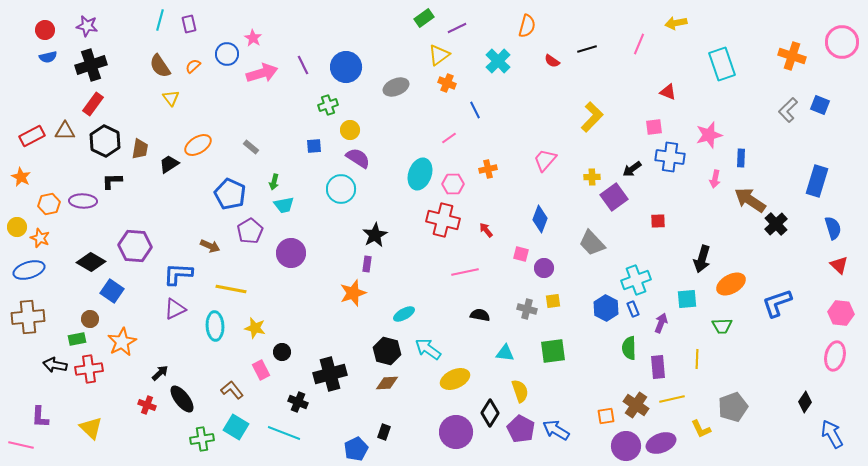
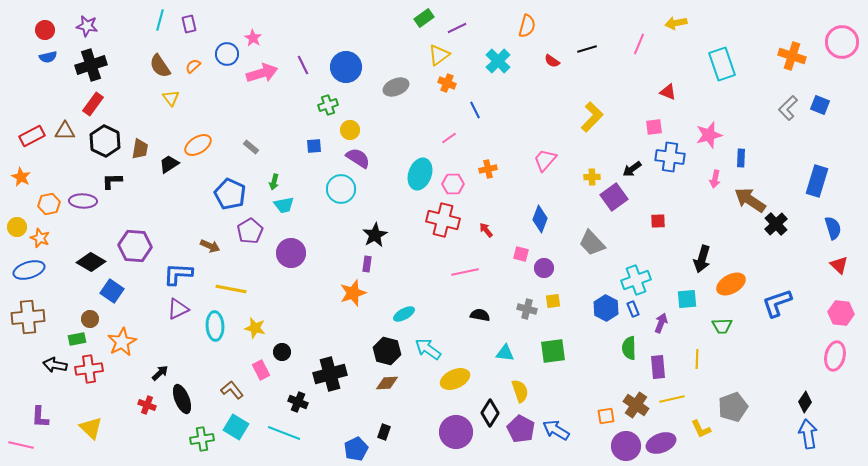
gray L-shape at (788, 110): moved 2 px up
purple triangle at (175, 309): moved 3 px right
black ellipse at (182, 399): rotated 16 degrees clockwise
blue arrow at (832, 434): moved 24 px left; rotated 20 degrees clockwise
